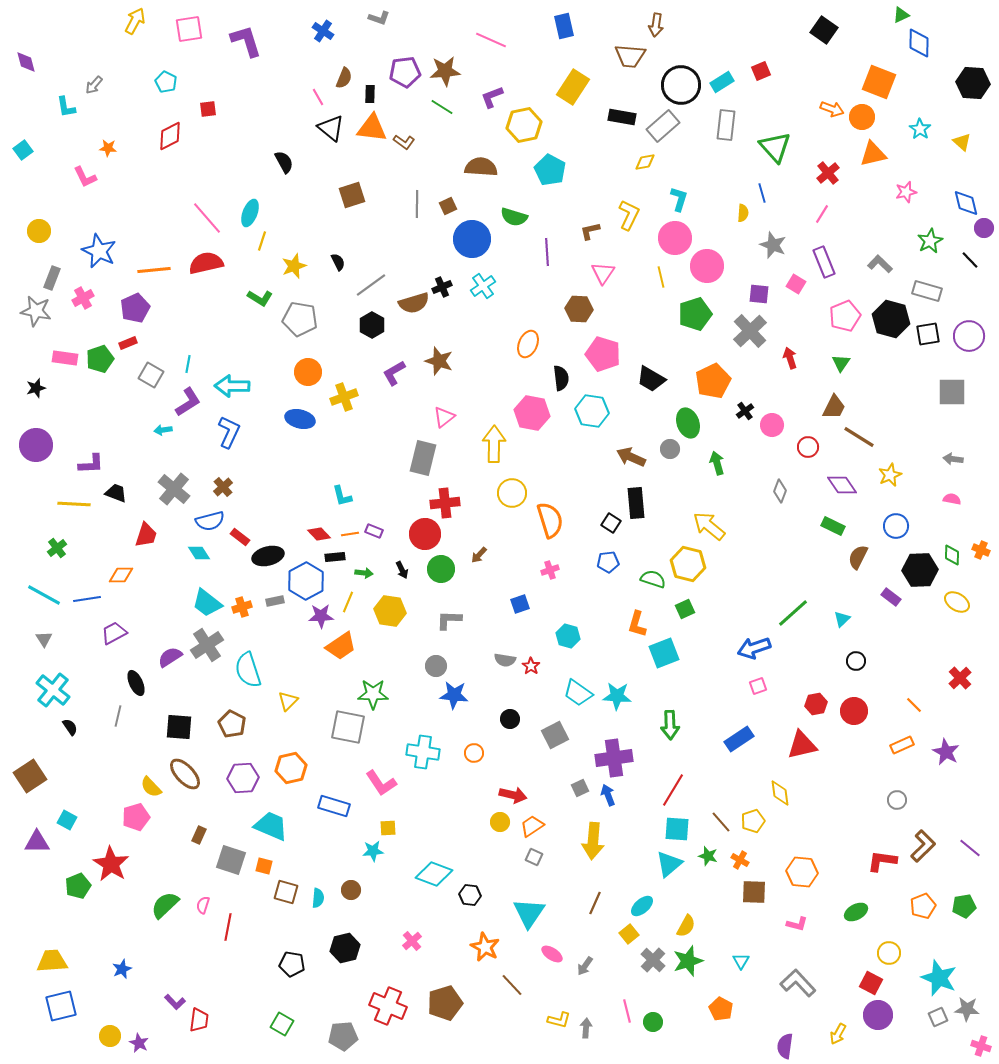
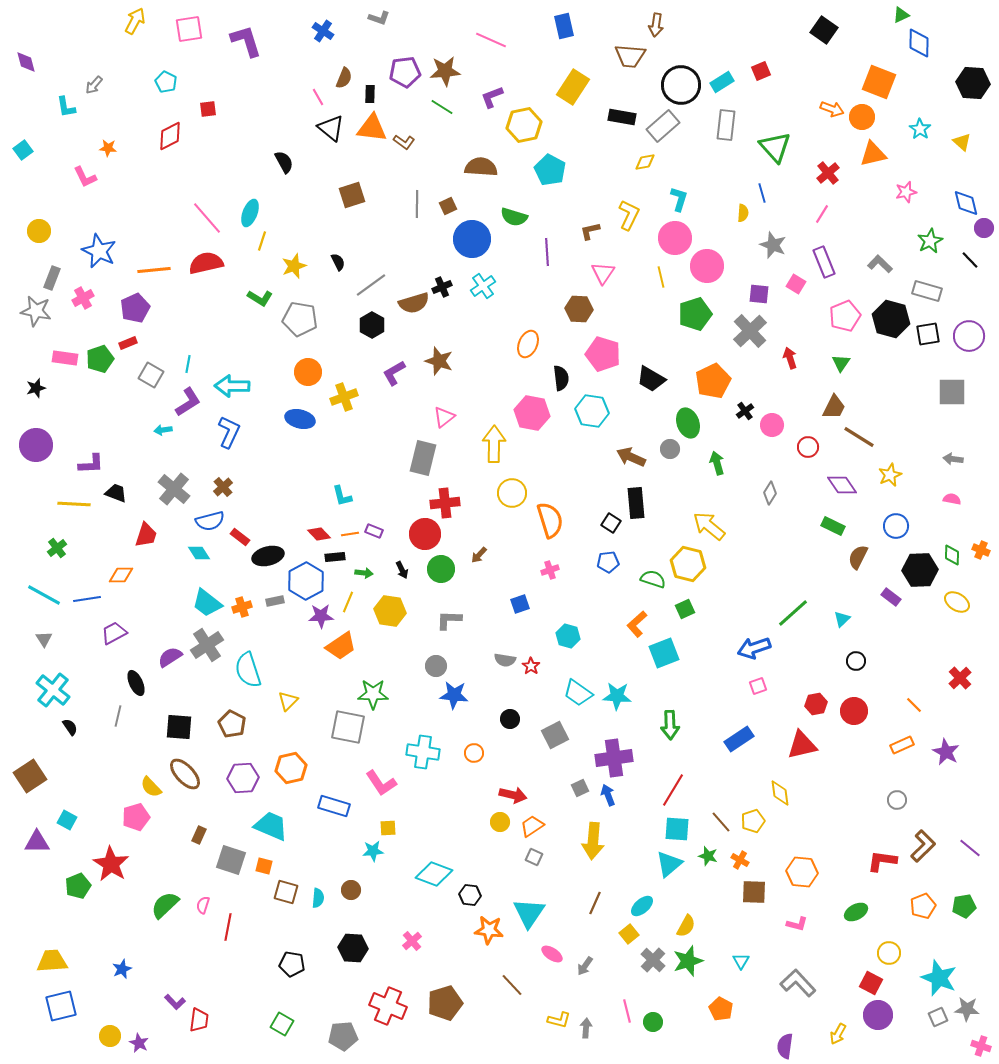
gray diamond at (780, 491): moved 10 px left, 2 px down; rotated 10 degrees clockwise
orange L-shape at (637, 624): rotated 32 degrees clockwise
orange star at (485, 947): moved 4 px right, 17 px up; rotated 20 degrees counterclockwise
black hexagon at (345, 948): moved 8 px right; rotated 16 degrees clockwise
